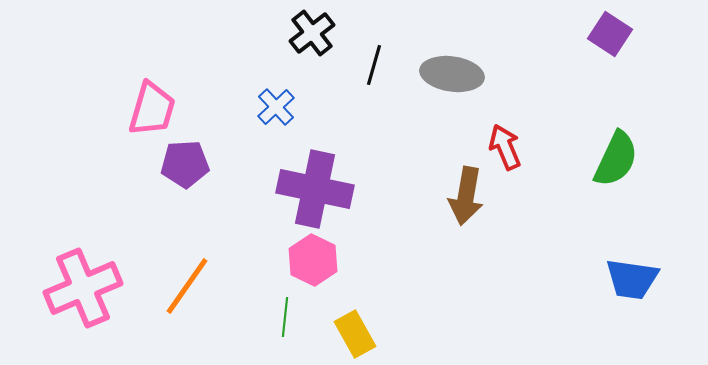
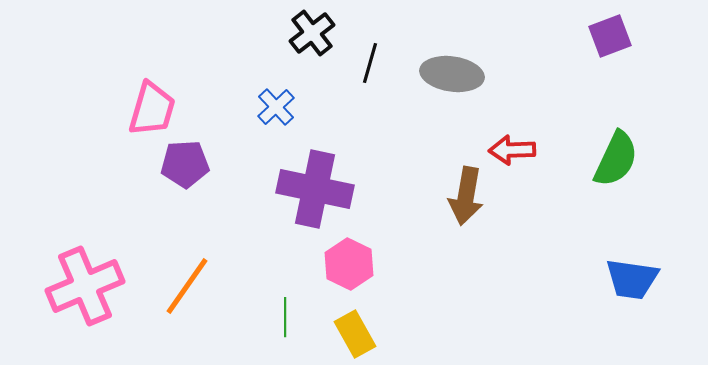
purple square: moved 2 px down; rotated 36 degrees clockwise
black line: moved 4 px left, 2 px up
red arrow: moved 7 px right, 3 px down; rotated 69 degrees counterclockwise
pink hexagon: moved 36 px right, 4 px down
pink cross: moved 2 px right, 2 px up
green line: rotated 6 degrees counterclockwise
